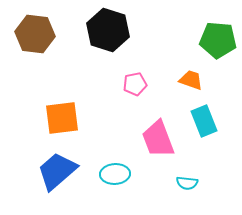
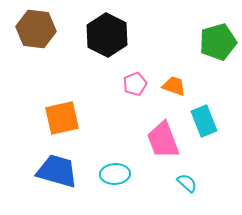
black hexagon: moved 1 px left, 5 px down; rotated 9 degrees clockwise
brown hexagon: moved 1 px right, 5 px up
green pentagon: moved 2 px down; rotated 21 degrees counterclockwise
orange trapezoid: moved 17 px left, 6 px down
pink pentagon: rotated 10 degrees counterclockwise
orange square: rotated 6 degrees counterclockwise
pink trapezoid: moved 5 px right, 1 px down
blue trapezoid: rotated 57 degrees clockwise
cyan semicircle: rotated 145 degrees counterclockwise
